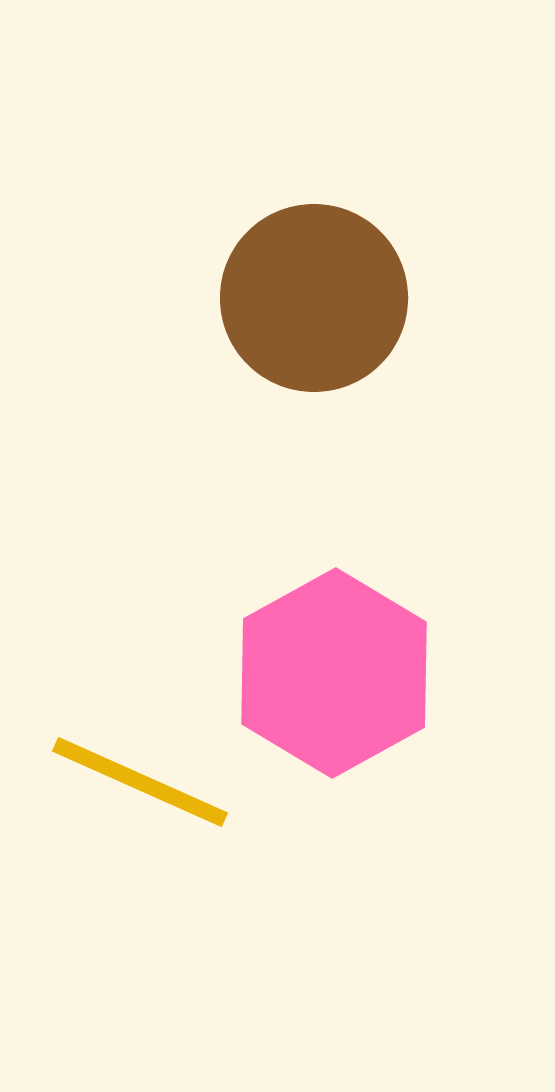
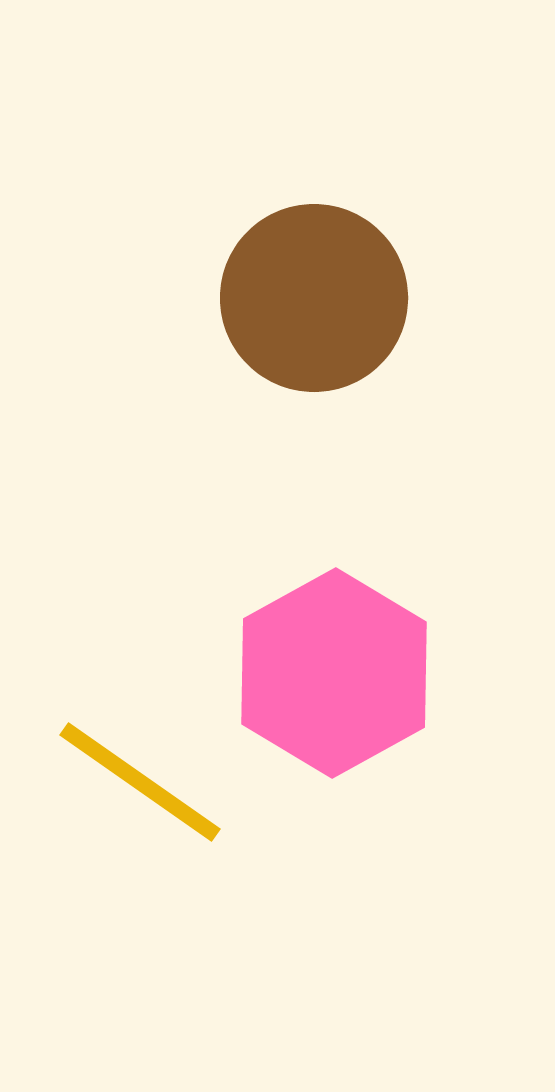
yellow line: rotated 11 degrees clockwise
